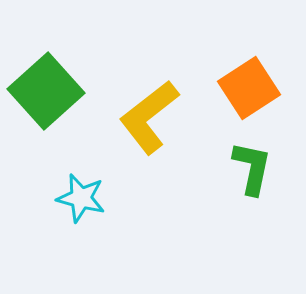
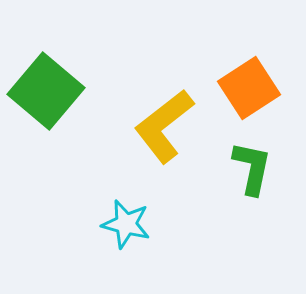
green square: rotated 8 degrees counterclockwise
yellow L-shape: moved 15 px right, 9 px down
cyan star: moved 45 px right, 26 px down
